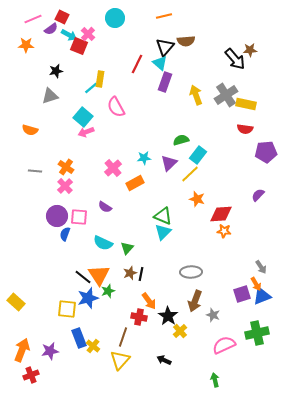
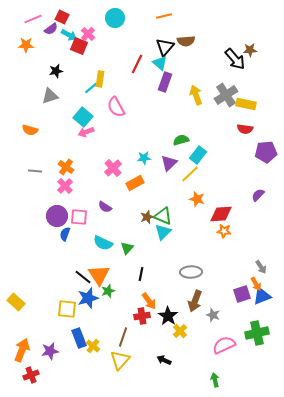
brown star at (130, 273): moved 17 px right, 56 px up
red cross at (139, 317): moved 3 px right, 1 px up; rotated 21 degrees counterclockwise
